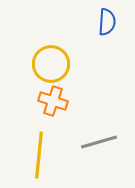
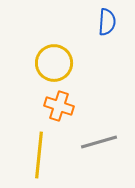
yellow circle: moved 3 px right, 1 px up
orange cross: moved 6 px right, 5 px down
